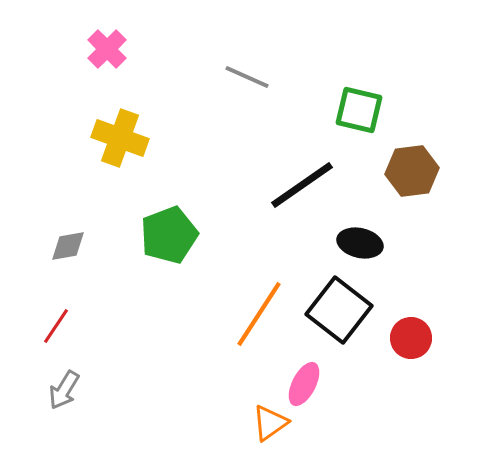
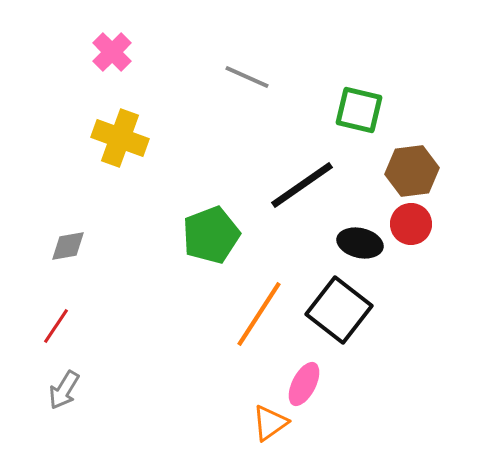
pink cross: moved 5 px right, 3 px down
green pentagon: moved 42 px right
red circle: moved 114 px up
